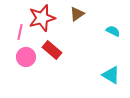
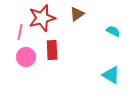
red rectangle: rotated 48 degrees clockwise
